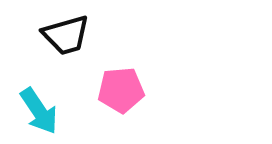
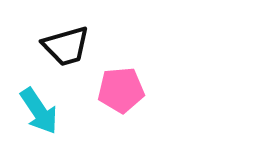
black trapezoid: moved 11 px down
